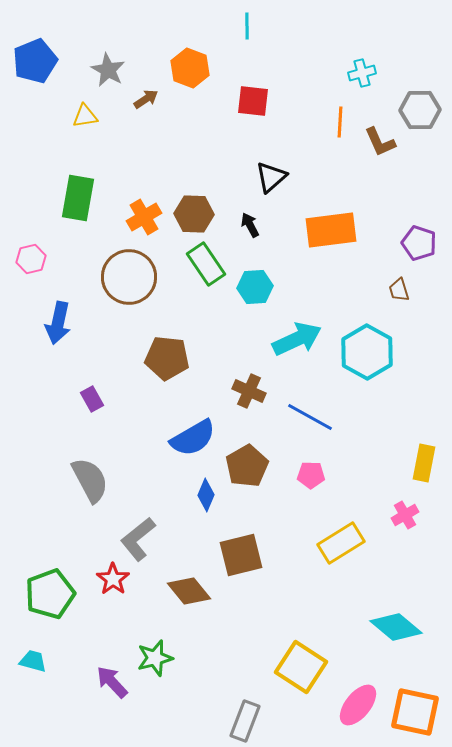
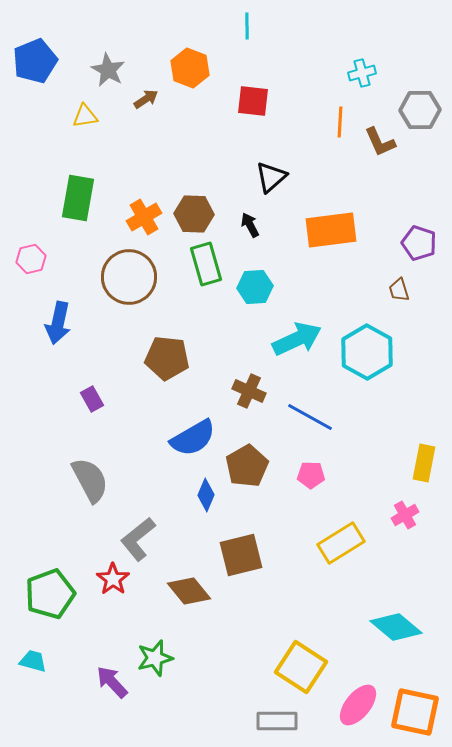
green rectangle at (206, 264): rotated 18 degrees clockwise
gray rectangle at (245, 721): moved 32 px right; rotated 69 degrees clockwise
